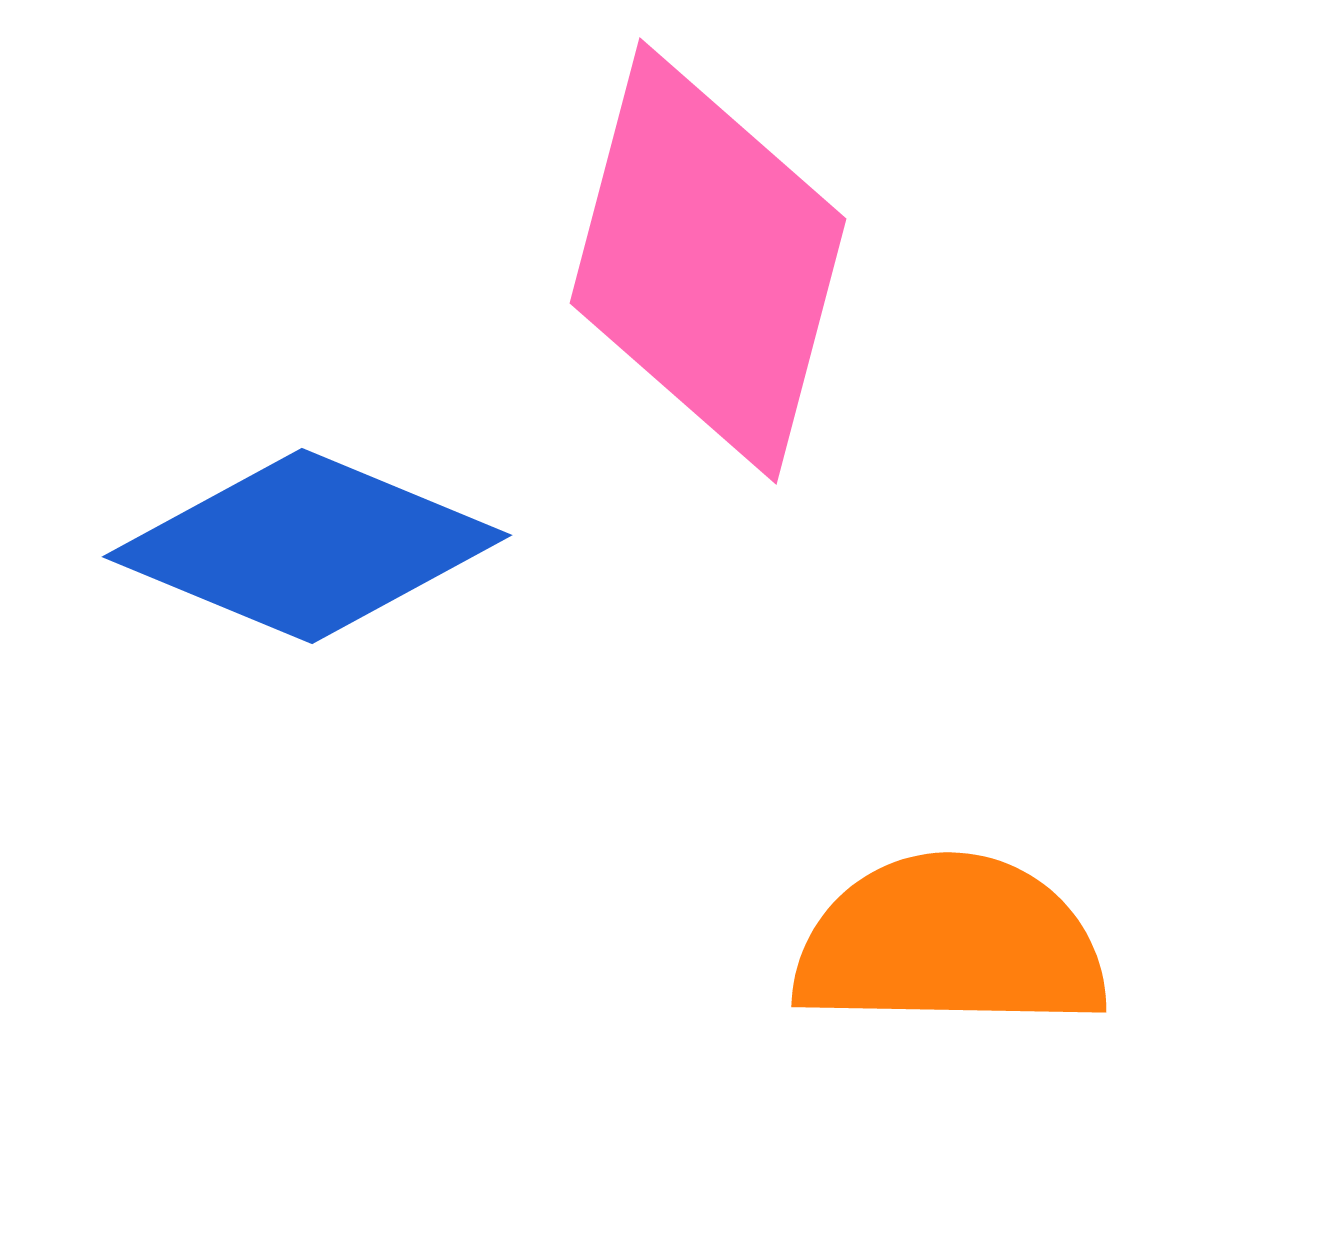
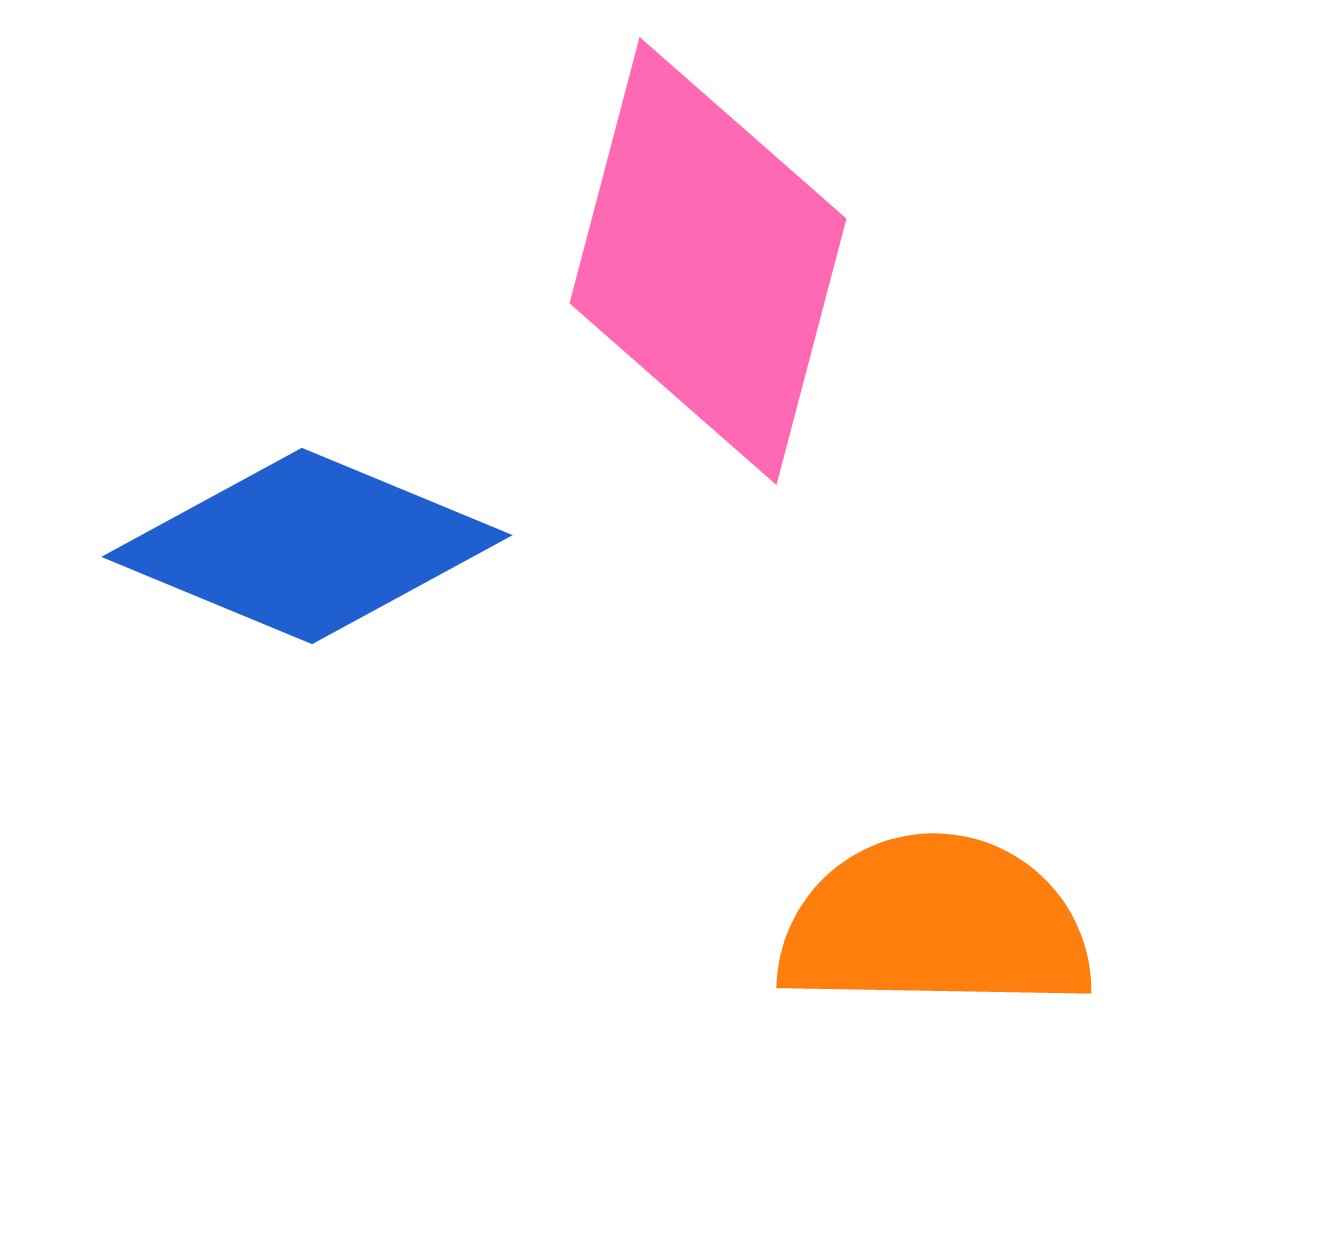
orange semicircle: moved 15 px left, 19 px up
